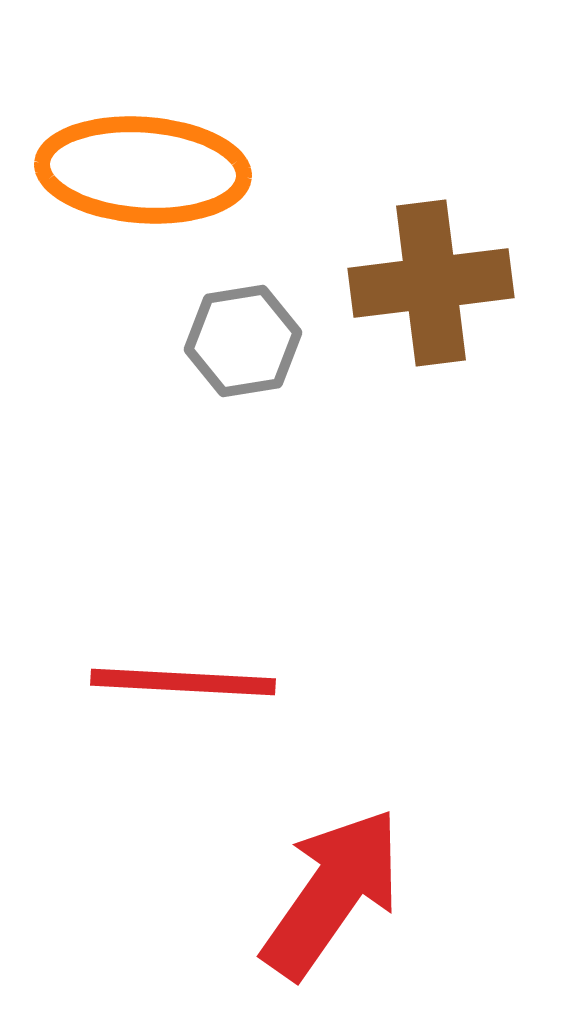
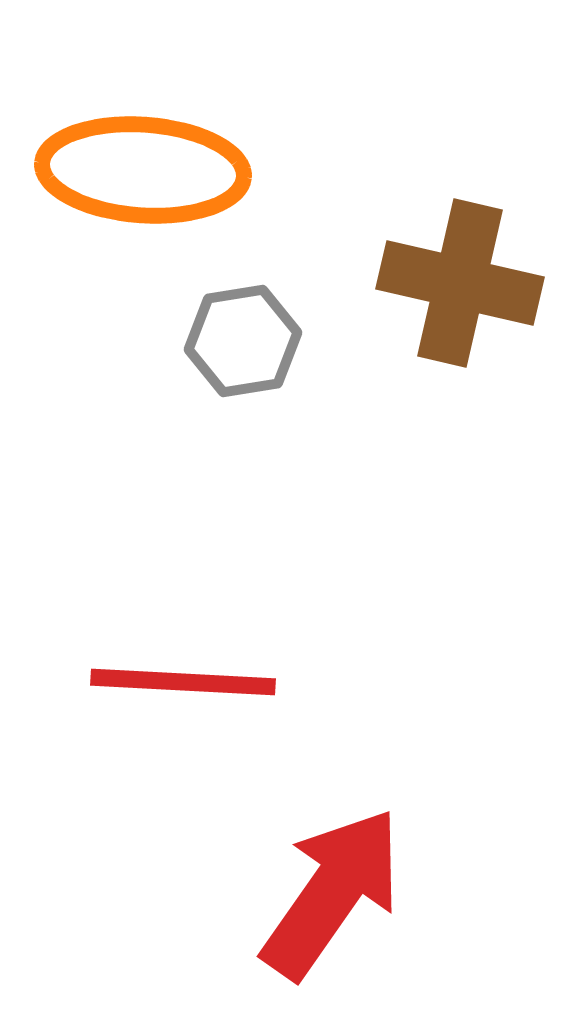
brown cross: moved 29 px right; rotated 20 degrees clockwise
